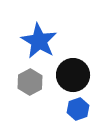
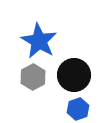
black circle: moved 1 px right
gray hexagon: moved 3 px right, 5 px up
